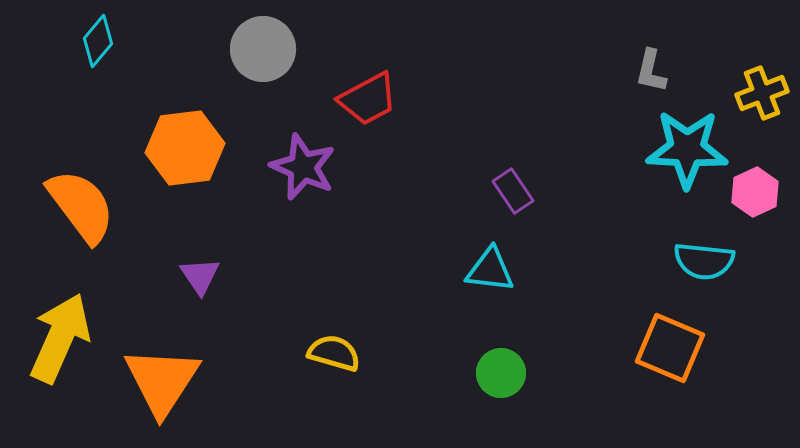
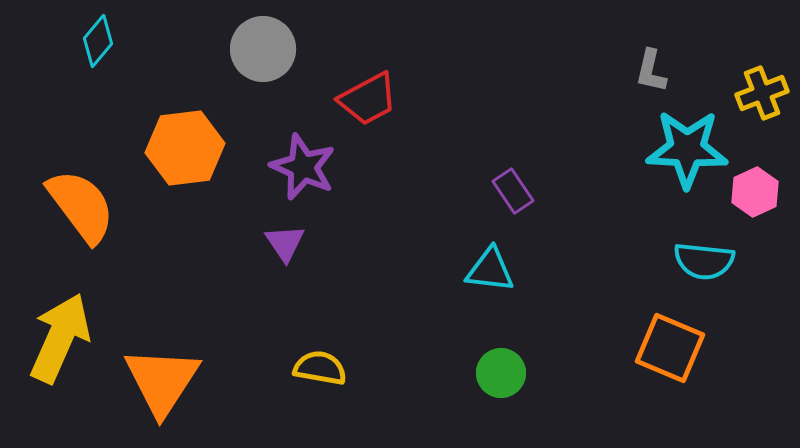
purple triangle: moved 85 px right, 33 px up
yellow semicircle: moved 14 px left, 15 px down; rotated 6 degrees counterclockwise
